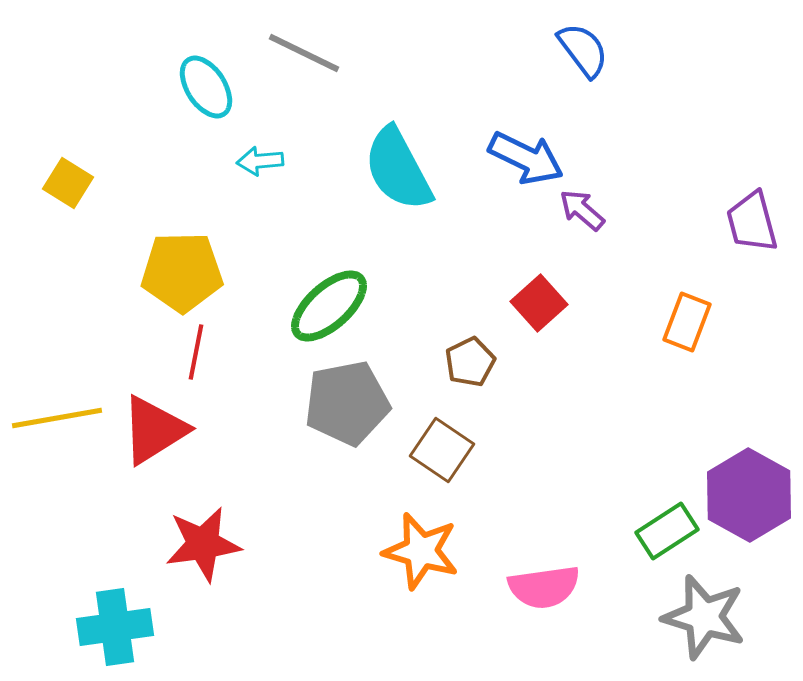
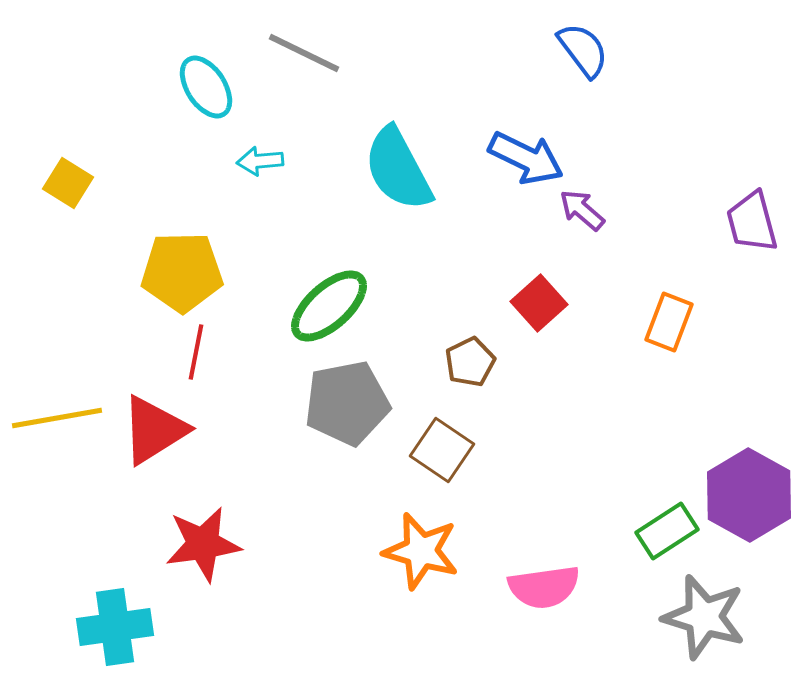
orange rectangle: moved 18 px left
